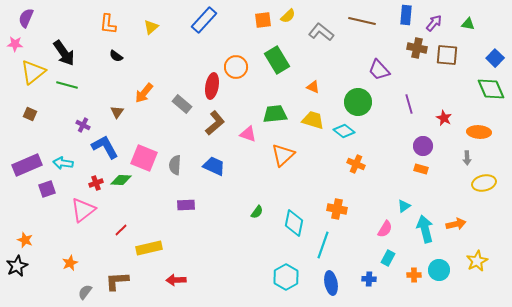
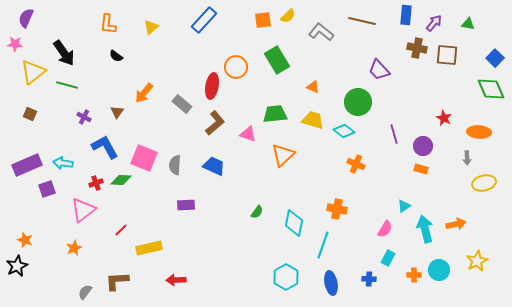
purple line at (409, 104): moved 15 px left, 30 px down
purple cross at (83, 125): moved 1 px right, 8 px up
orange star at (70, 263): moved 4 px right, 15 px up
